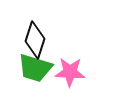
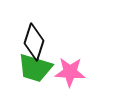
black diamond: moved 1 px left, 2 px down
